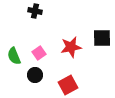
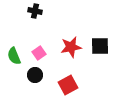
black square: moved 2 px left, 8 px down
